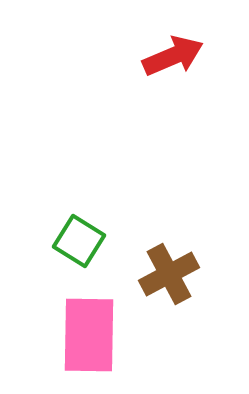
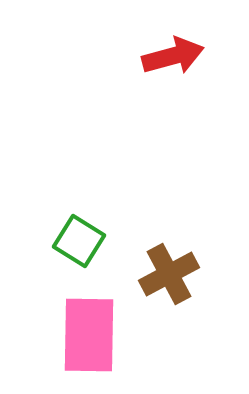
red arrow: rotated 8 degrees clockwise
